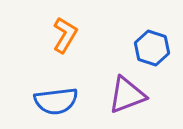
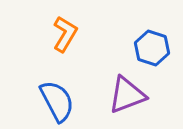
orange L-shape: moved 1 px up
blue semicircle: moved 1 px right; rotated 111 degrees counterclockwise
